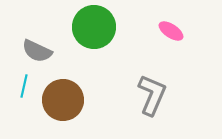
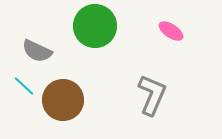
green circle: moved 1 px right, 1 px up
cyan line: rotated 60 degrees counterclockwise
